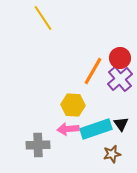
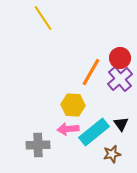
orange line: moved 2 px left, 1 px down
cyan rectangle: moved 2 px left, 3 px down; rotated 20 degrees counterclockwise
